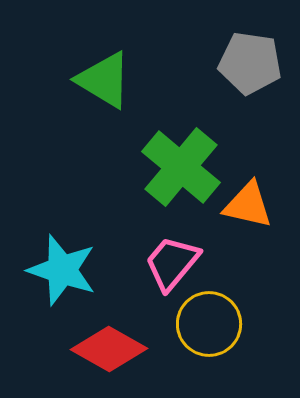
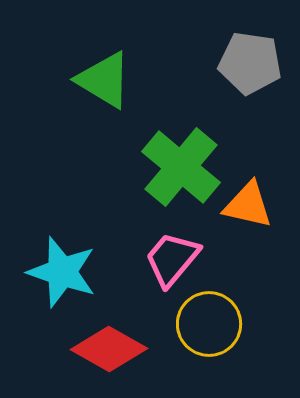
pink trapezoid: moved 4 px up
cyan star: moved 2 px down
